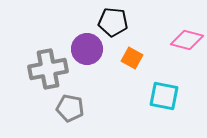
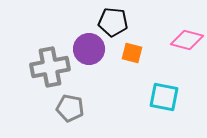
purple circle: moved 2 px right
orange square: moved 5 px up; rotated 15 degrees counterclockwise
gray cross: moved 2 px right, 2 px up
cyan square: moved 1 px down
